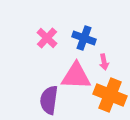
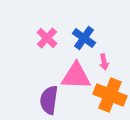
blue cross: rotated 15 degrees clockwise
